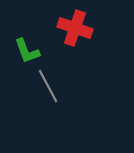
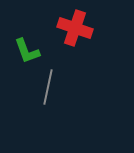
gray line: moved 1 px down; rotated 40 degrees clockwise
